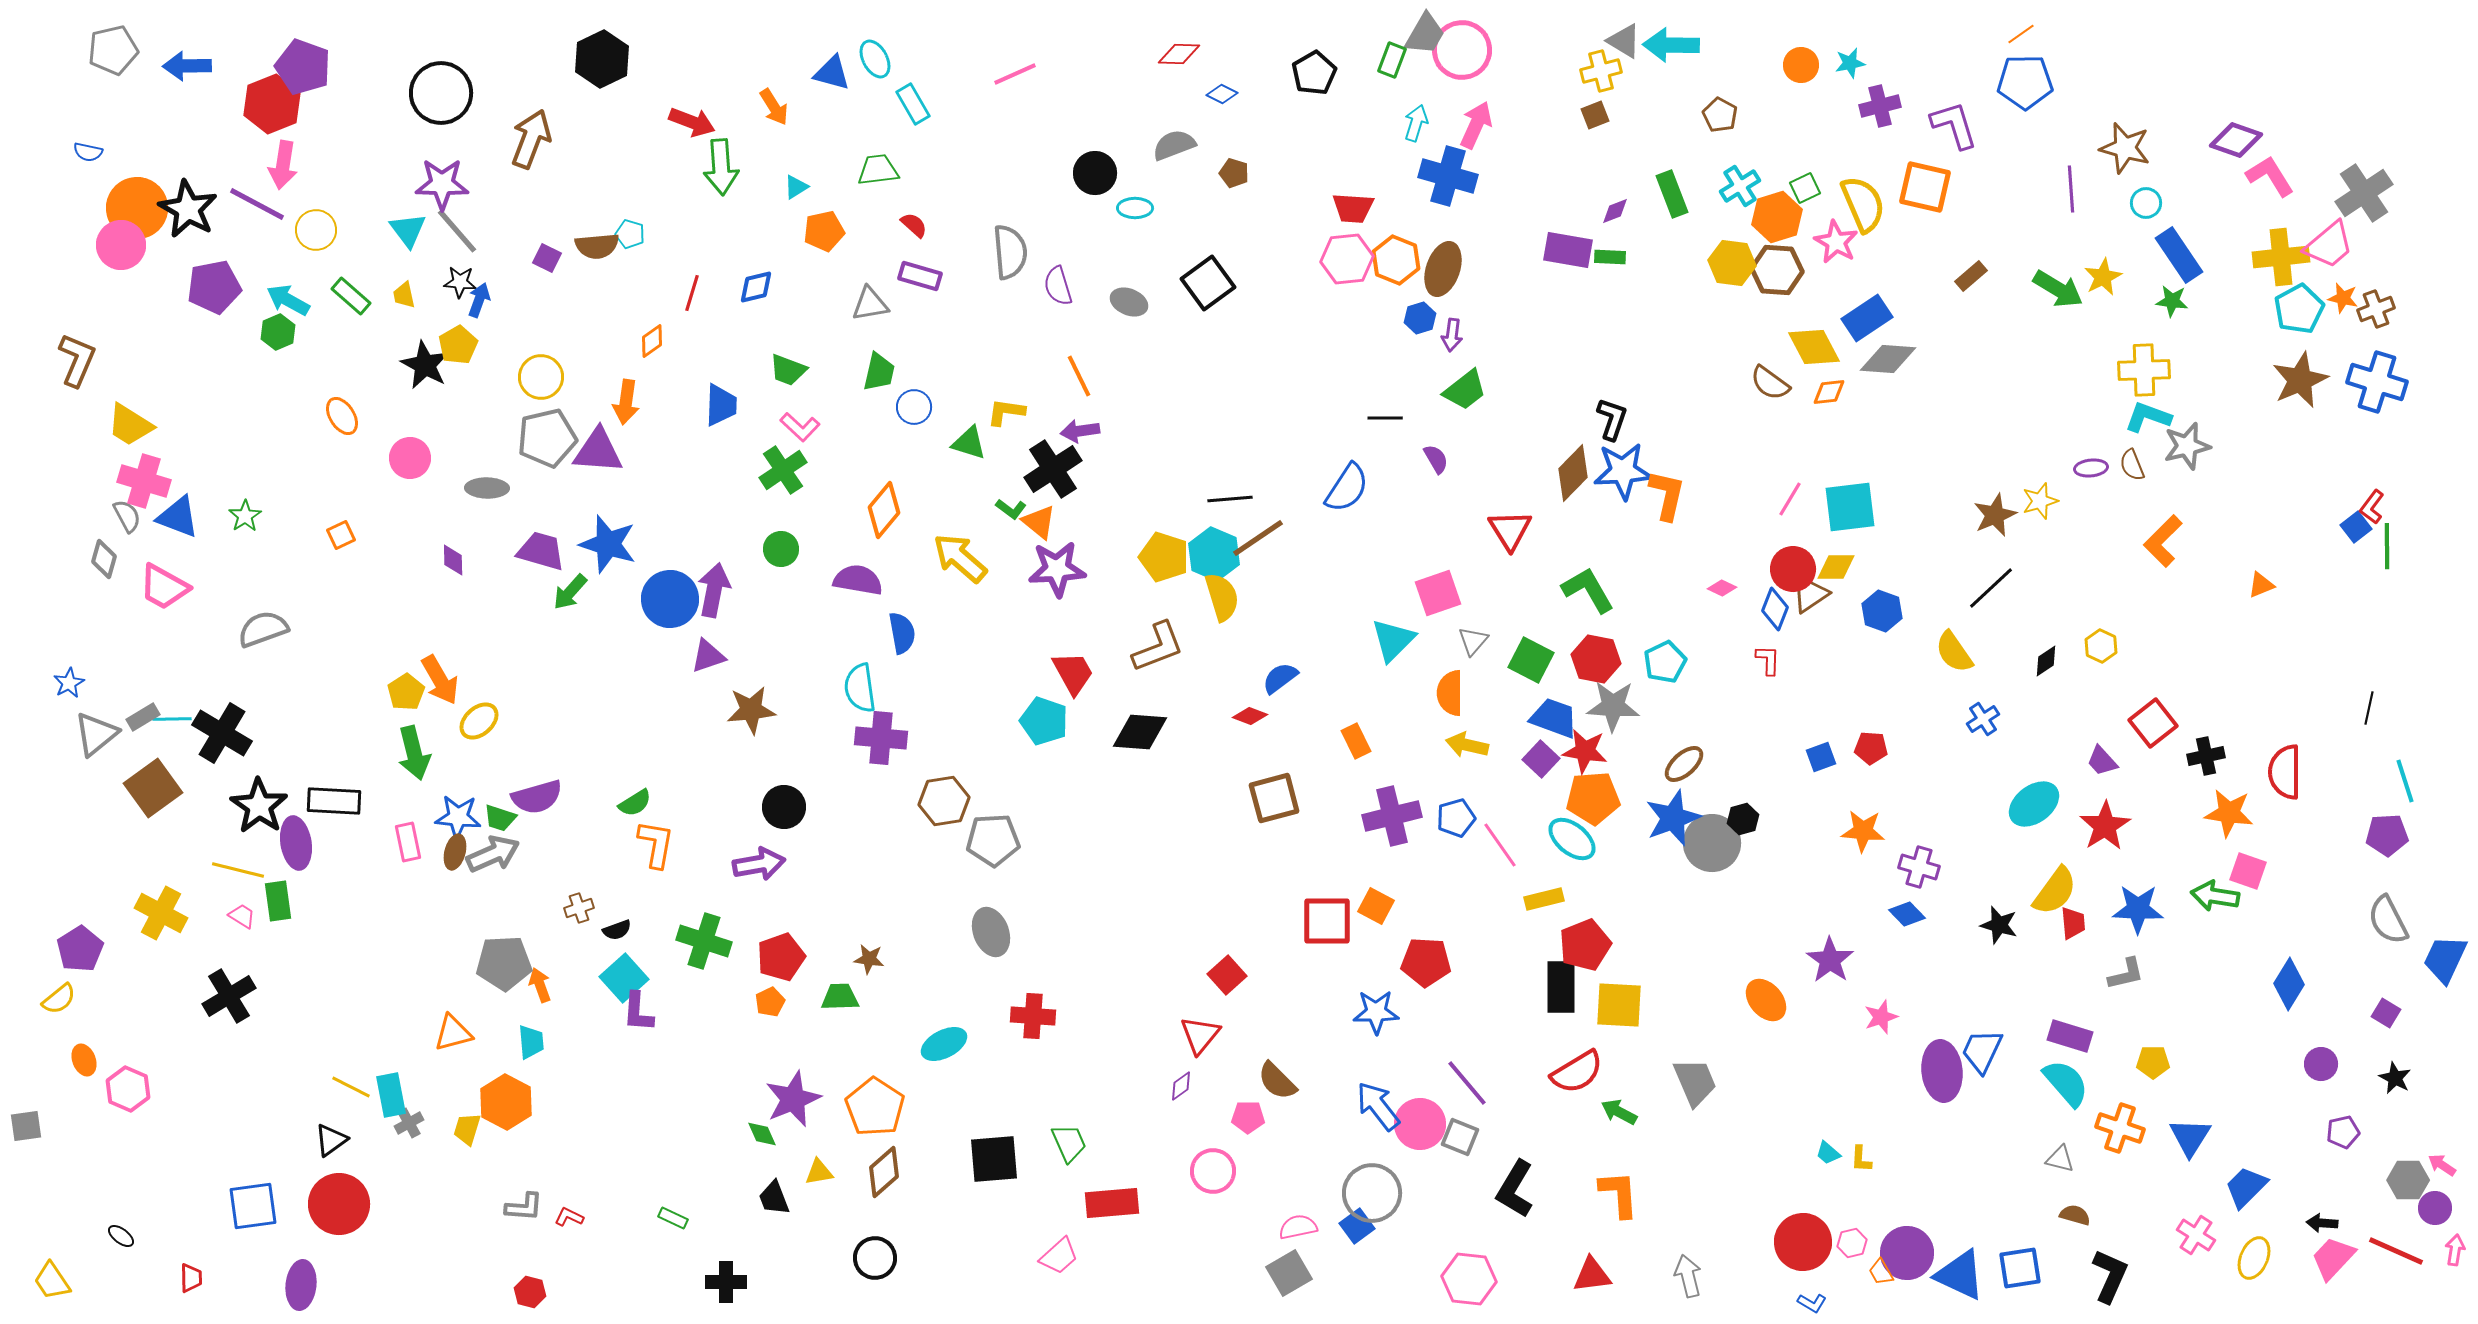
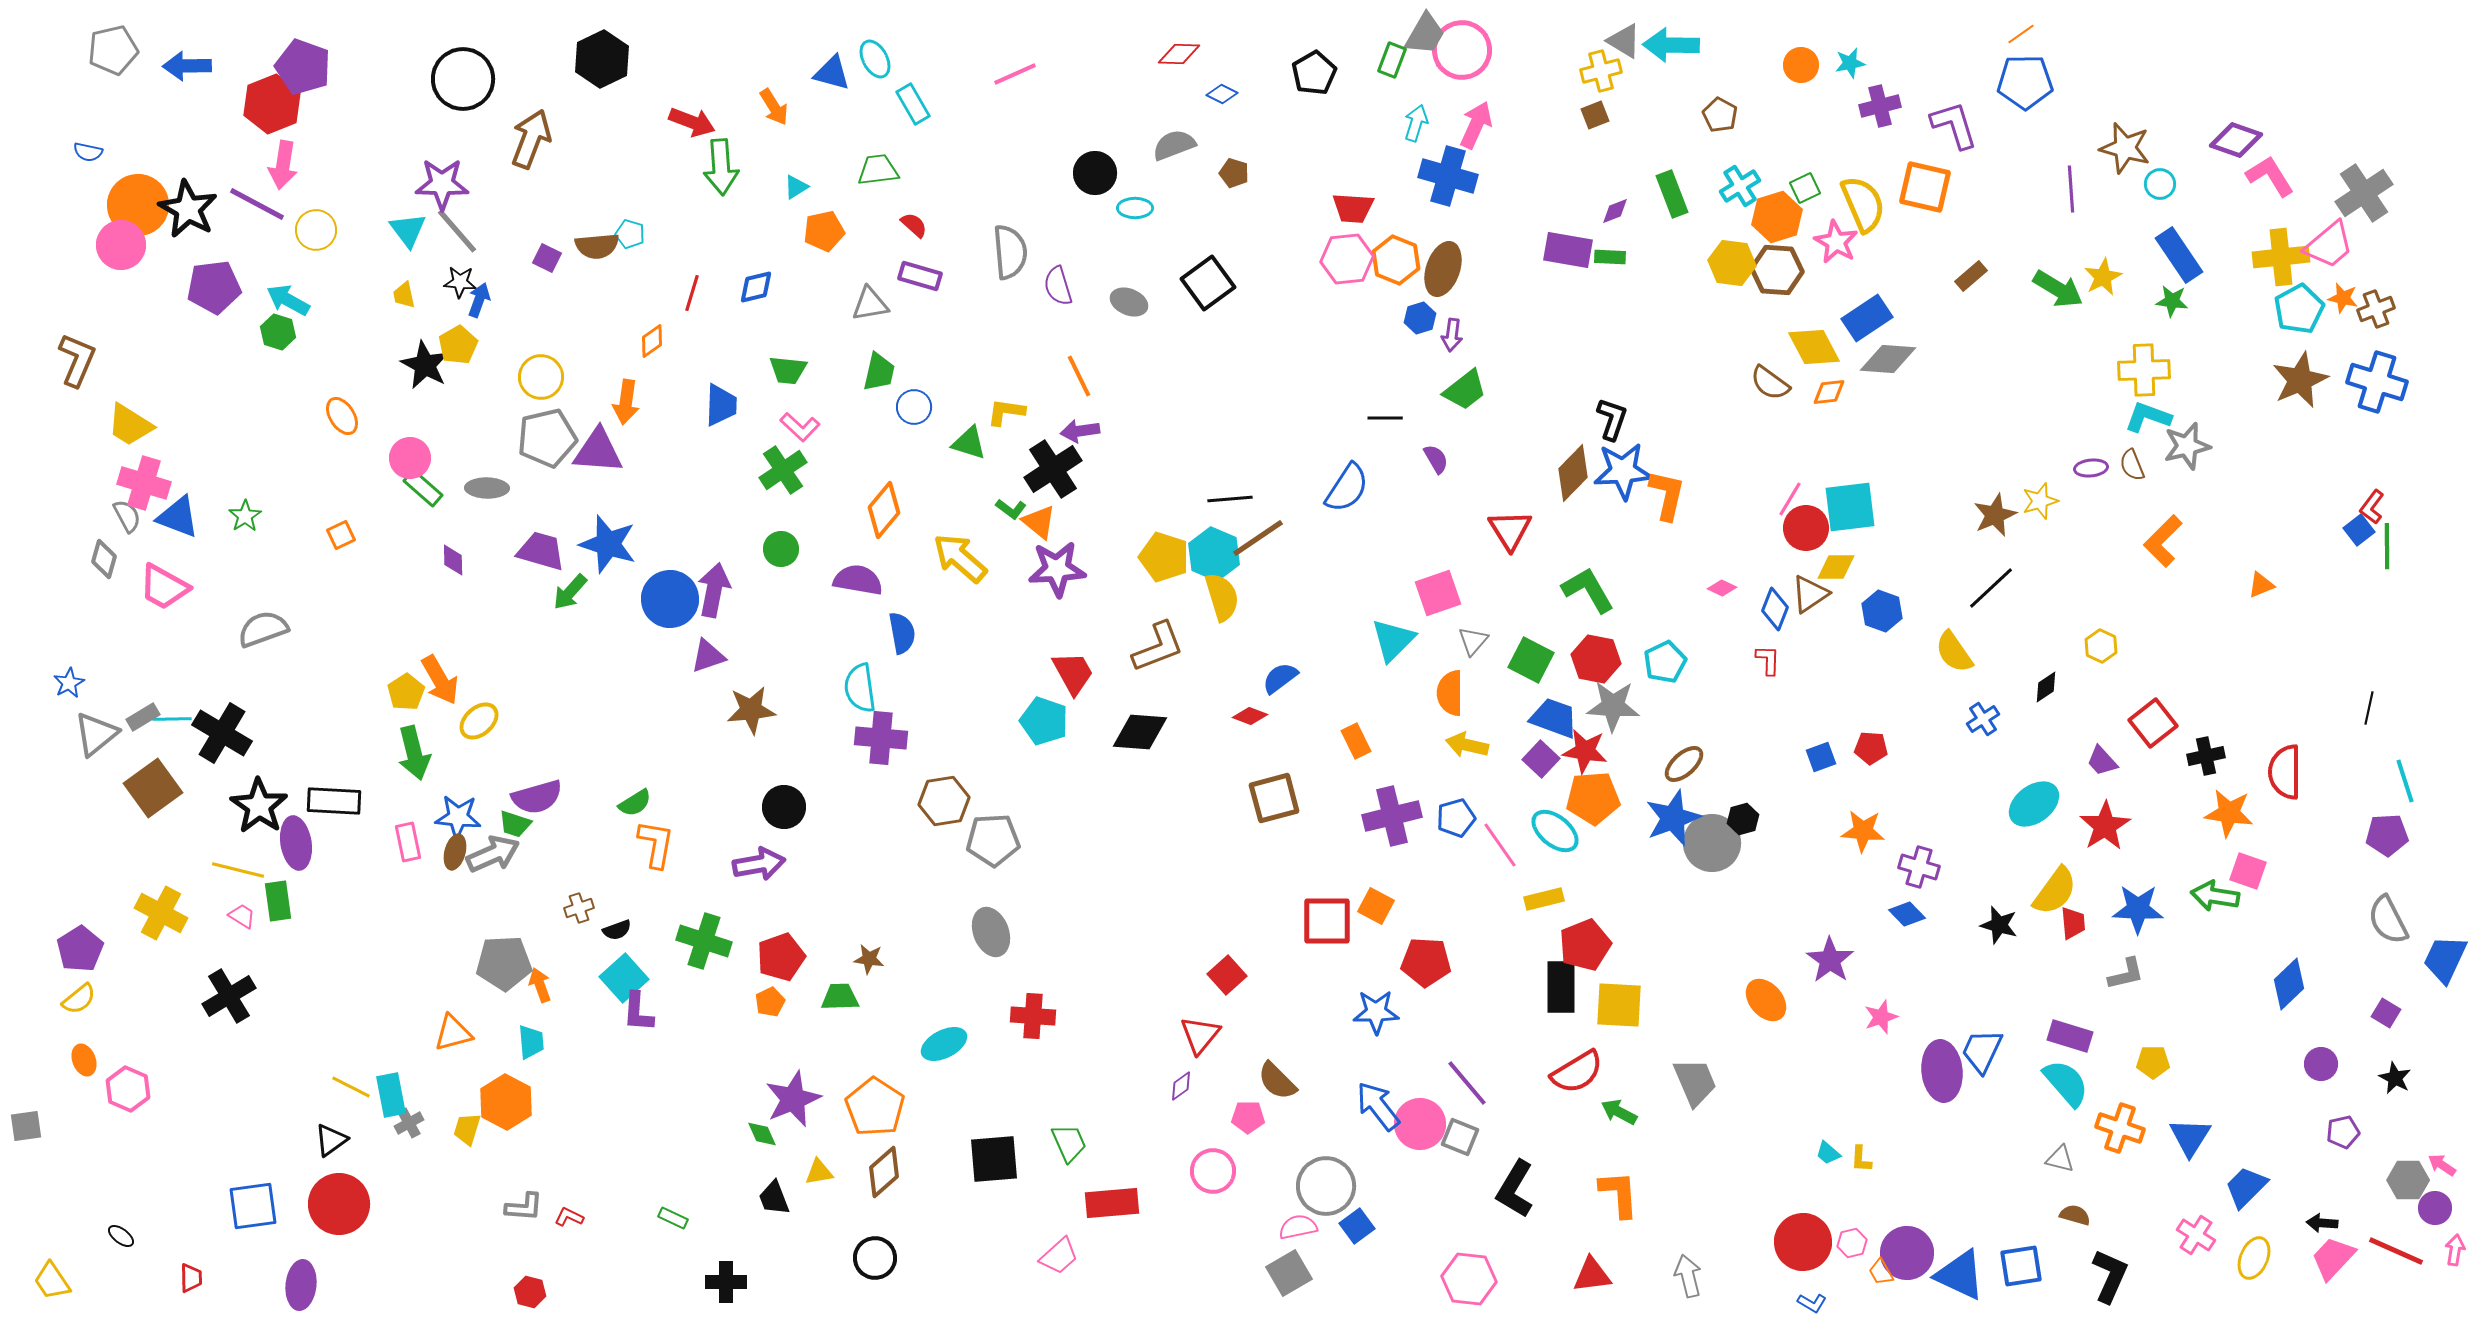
black circle at (441, 93): moved 22 px right, 14 px up
cyan circle at (2146, 203): moved 14 px right, 19 px up
orange circle at (137, 208): moved 1 px right, 3 px up
purple pentagon at (214, 287): rotated 4 degrees clockwise
green rectangle at (351, 296): moved 72 px right, 192 px down
green hexagon at (278, 332): rotated 20 degrees counterclockwise
green trapezoid at (788, 370): rotated 15 degrees counterclockwise
pink cross at (144, 481): moved 2 px down
blue square at (2356, 527): moved 3 px right, 3 px down
red circle at (1793, 569): moved 13 px right, 41 px up
black diamond at (2046, 661): moved 26 px down
green trapezoid at (500, 818): moved 15 px right, 6 px down
cyan ellipse at (1572, 839): moved 17 px left, 8 px up
blue diamond at (2289, 984): rotated 15 degrees clockwise
yellow semicircle at (59, 999): moved 20 px right
gray circle at (1372, 1193): moved 46 px left, 7 px up
blue square at (2020, 1268): moved 1 px right, 2 px up
